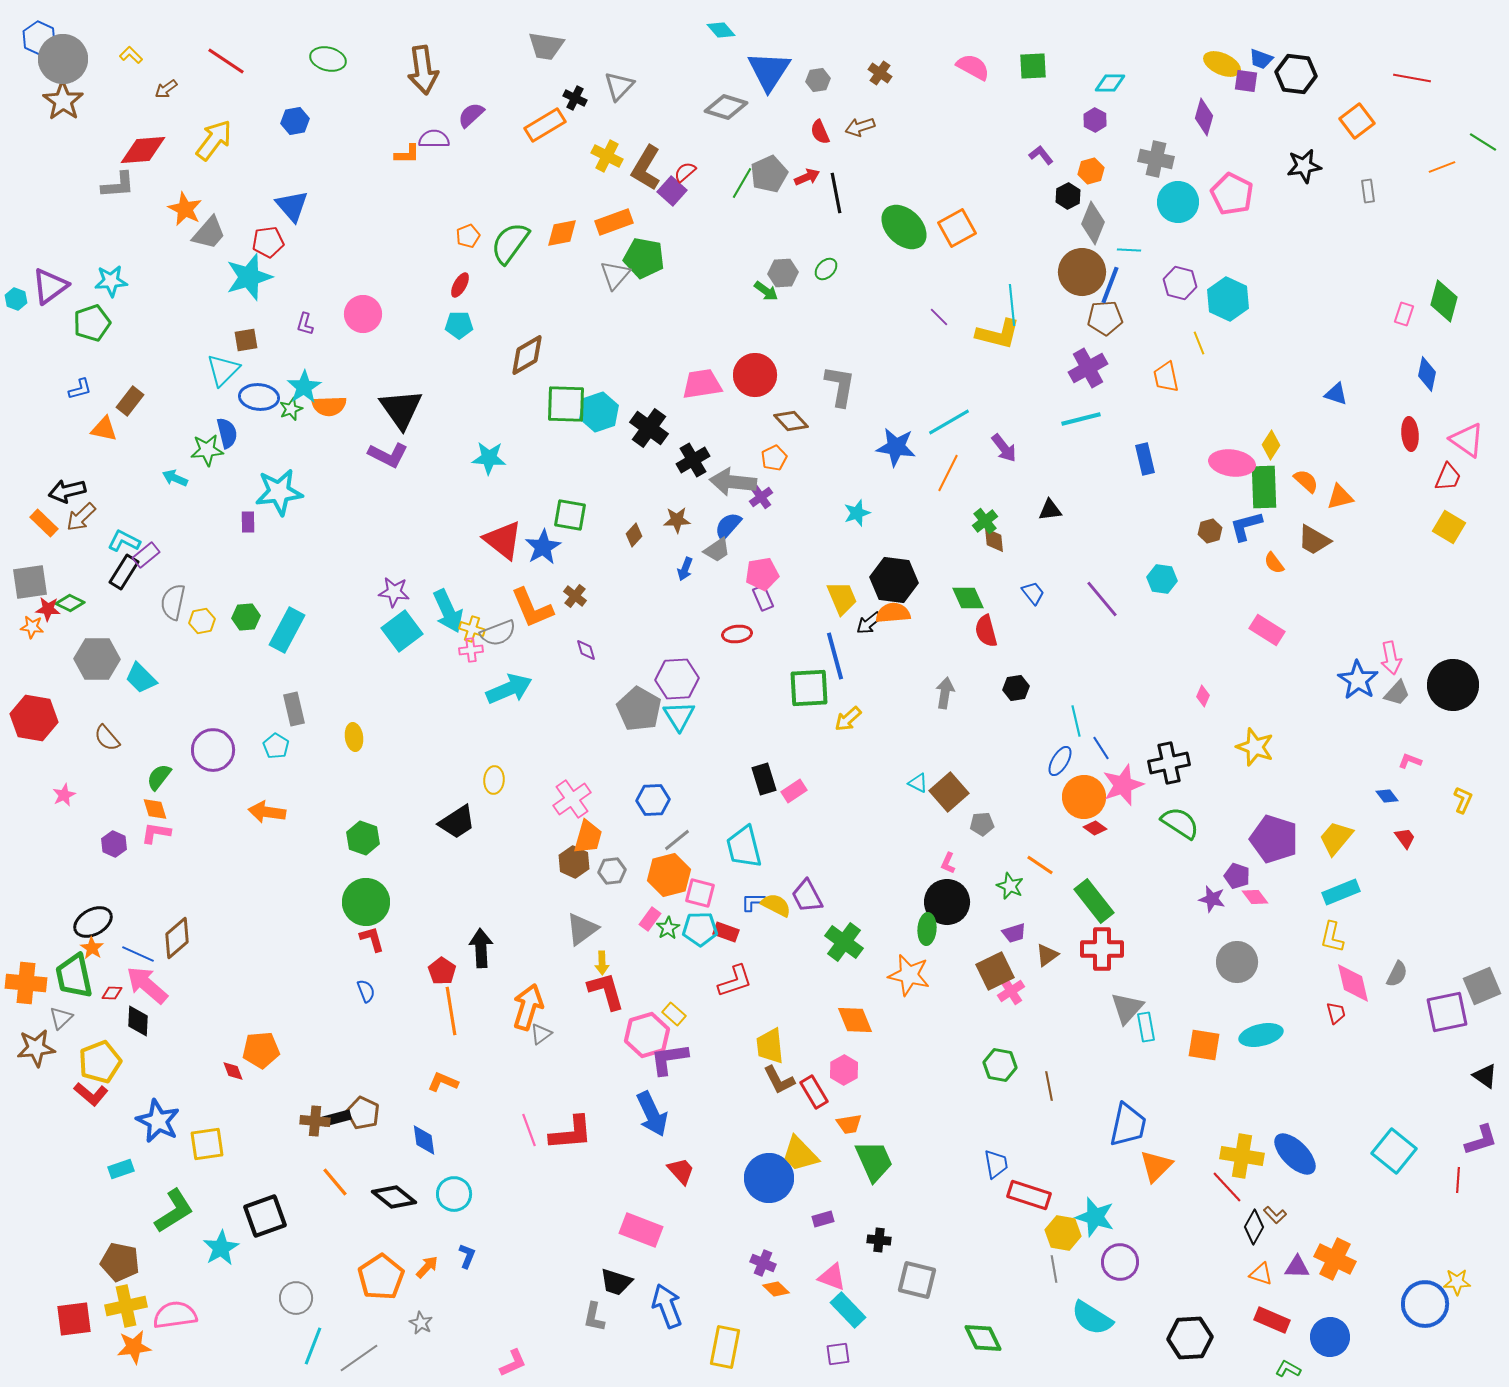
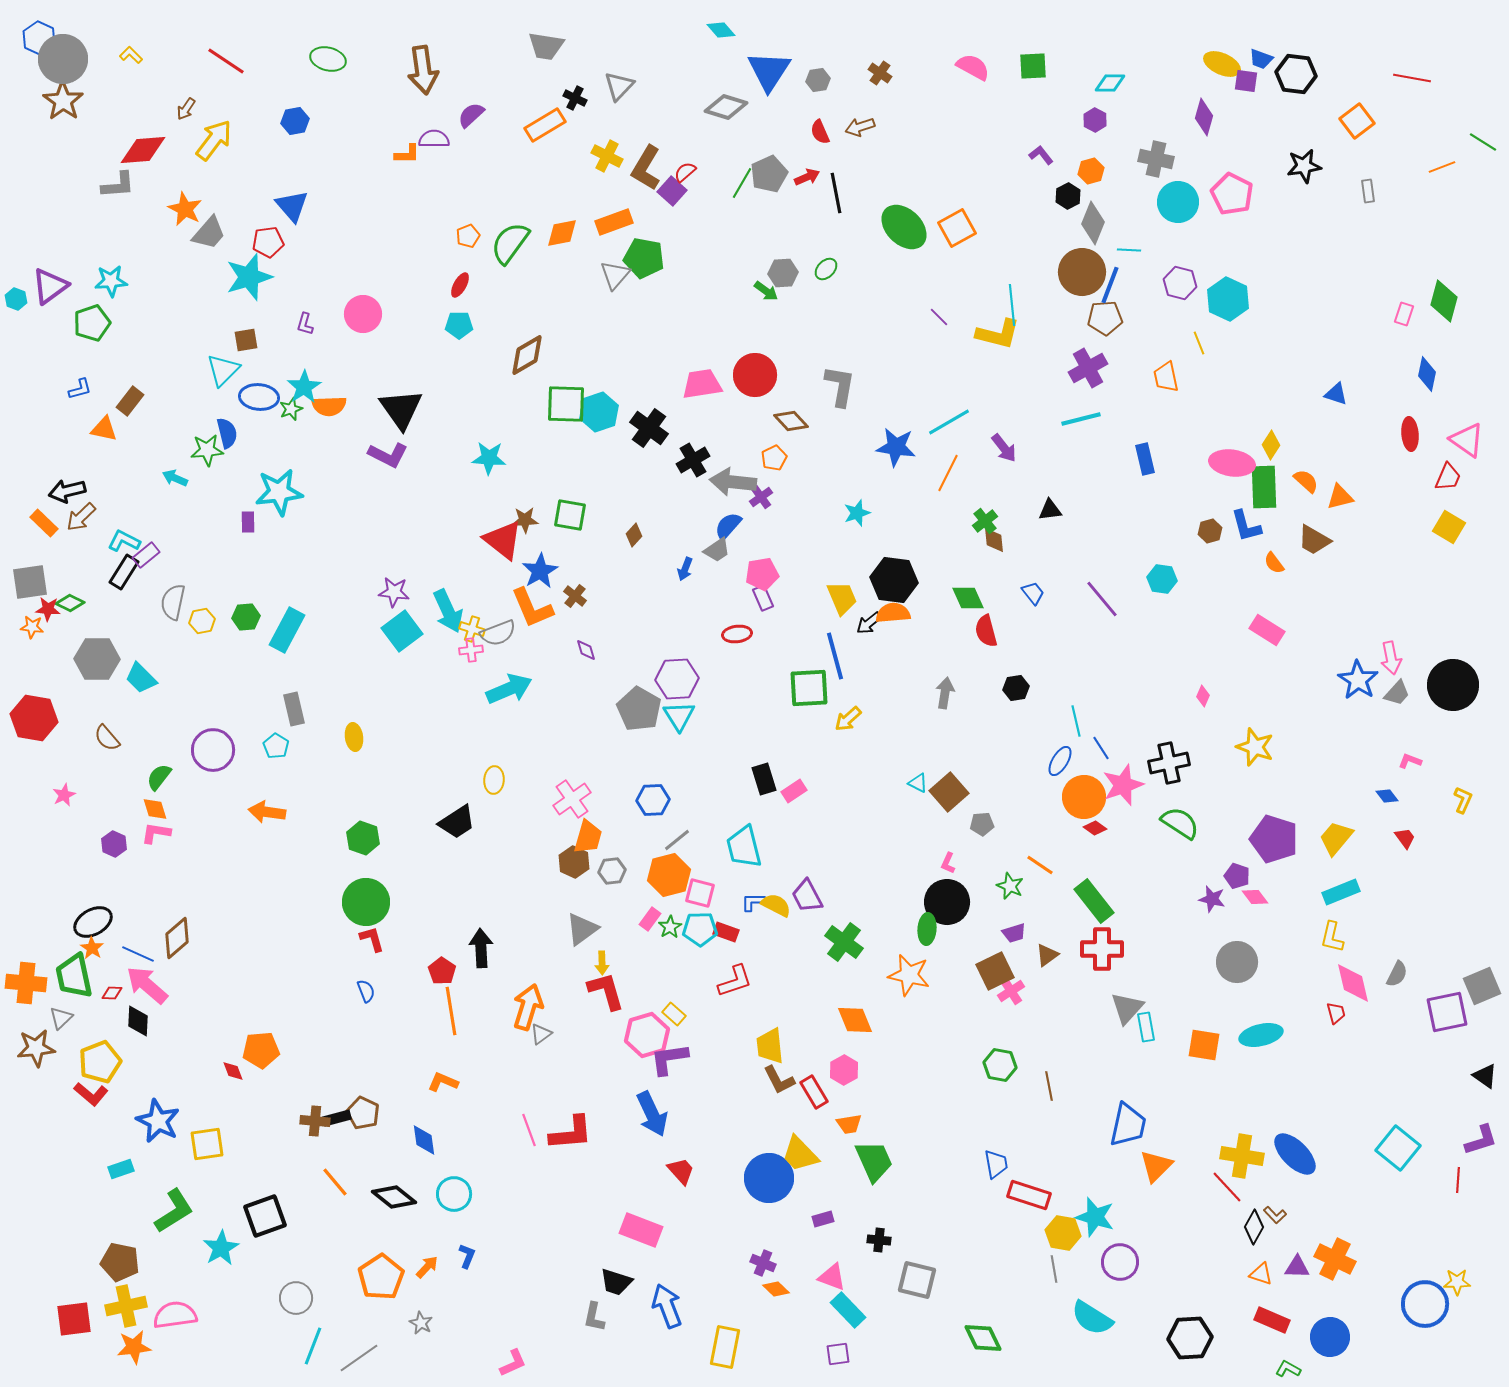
brown arrow at (166, 89): moved 20 px right, 20 px down; rotated 20 degrees counterclockwise
brown star at (677, 520): moved 152 px left
blue L-shape at (1246, 526): rotated 90 degrees counterclockwise
blue star at (543, 547): moved 3 px left, 24 px down
green star at (668, 928): moved 2 px right, 1 px up
cyan square at (1394, 1151): moved 4 px right, 3 px up
